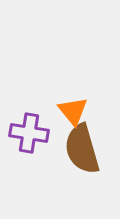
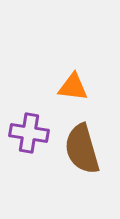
orange triangle: moved 24 px up; rotated 44 degrees counterclockwise
